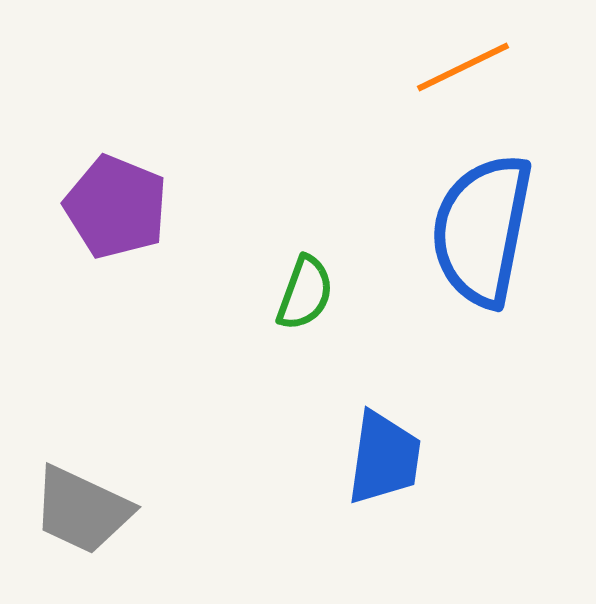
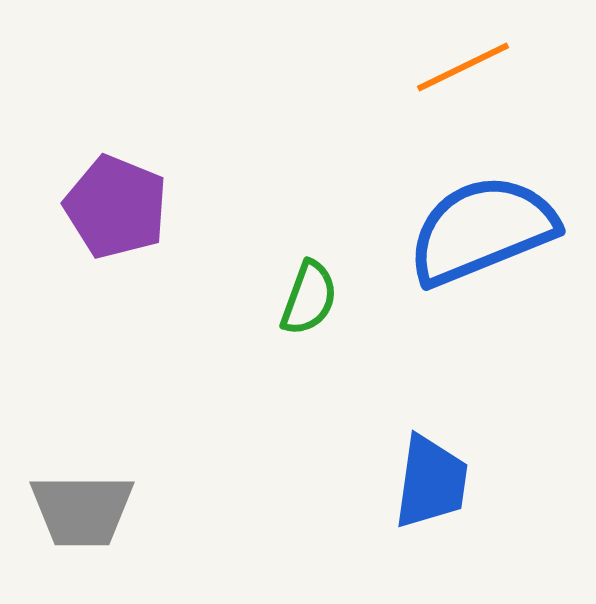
blue semicircle: rotated 57 degrees clockwise
green semicircle: moved 4 px right, 5 px down
blue trapezoid: moved 47 px right, 24 px down
gray trapezoid: rotated 25 degrees counterclockwise
